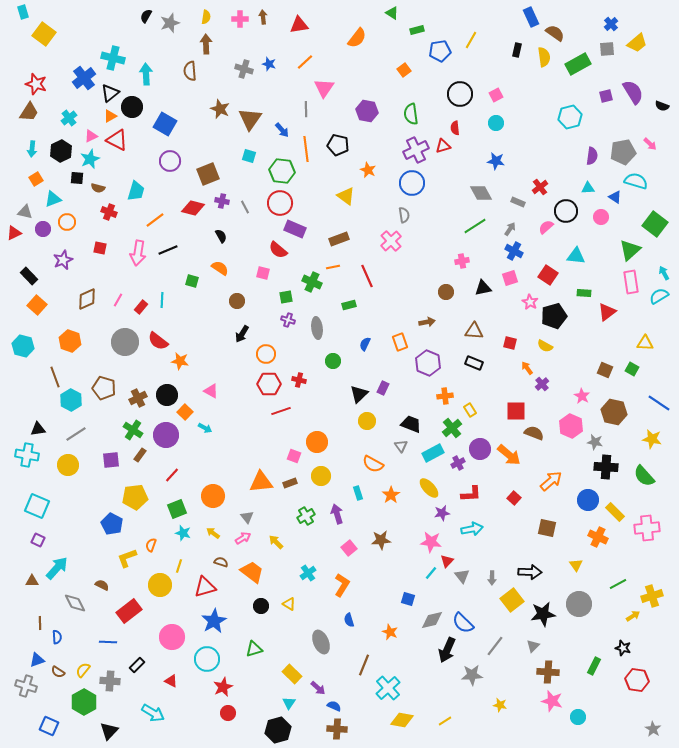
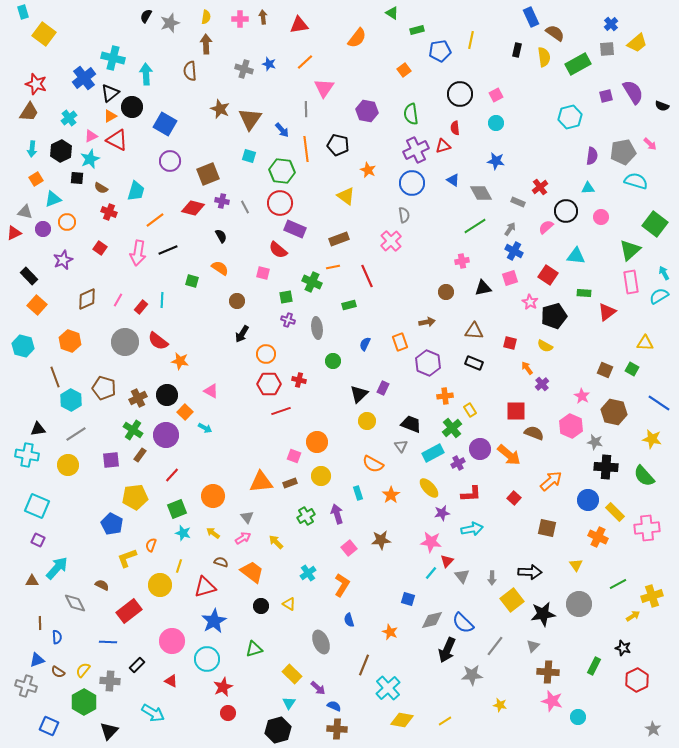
yellow line at (471, 40): rotated 18 degrees counterclockwise
brown semicircle at (98, 188): moved 3 px right; rotated 16 degrees clockwise
blue triangle at (615, 197): moved 162 px left, 17 px up
red square at (100, 248): rotated 24 degrees clockwise
pink circle at (172, 637): moved 4 px down
red hexagon at (637, 680): rotated 25 degrees clockwise
